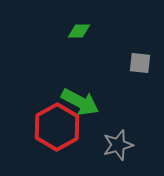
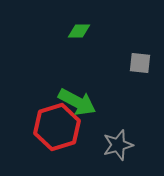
green arrow: moved 3 px left
red hexagon: rotated 12 degrees clockwise
